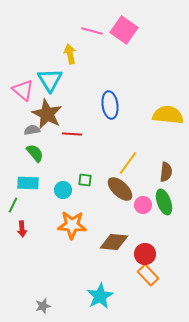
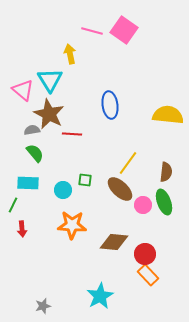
brown star: moved 2 px right
